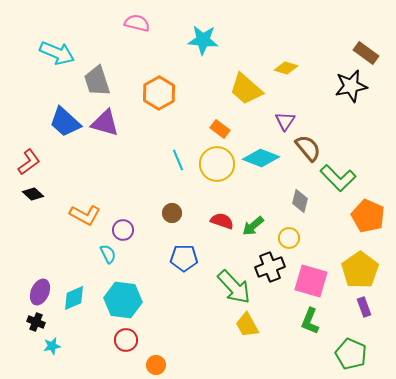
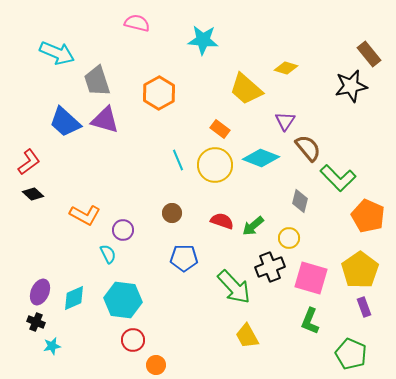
brown rectangle at (366, 53): moved 3 px right, 1 px down; rotated 15 degrees clockwise
purple triangle at (105, 123): moved 3 px up
yellow circle at (217, 164): moved 2 px left, 1 px down
pink square at (311, 281): moved 3 px up
yellow trapezoid at (247, 325): moved 11 px down
red circle at (126, 340): moved 7 px right
